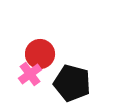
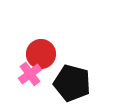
red circle: moved 1 px right
